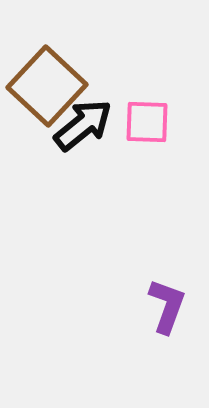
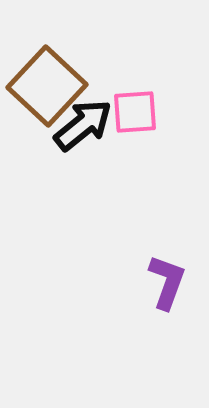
pink square: moved 12 px left, 10 px up; rotated 6 degrees counterclockwise
purple L-shape: moved 24 px up
